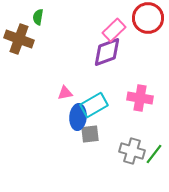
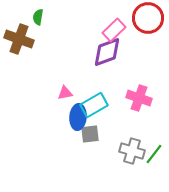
pink cross: moved 1 px left; rotated 10 degrees clockwise
